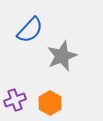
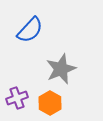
gray star: moved 1 px left, 13 px down
purple cross: moved 2 px right, 2 px up
